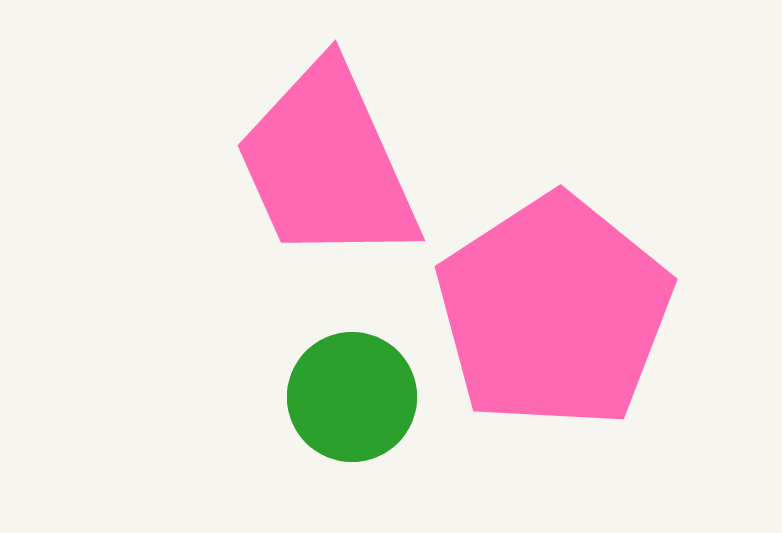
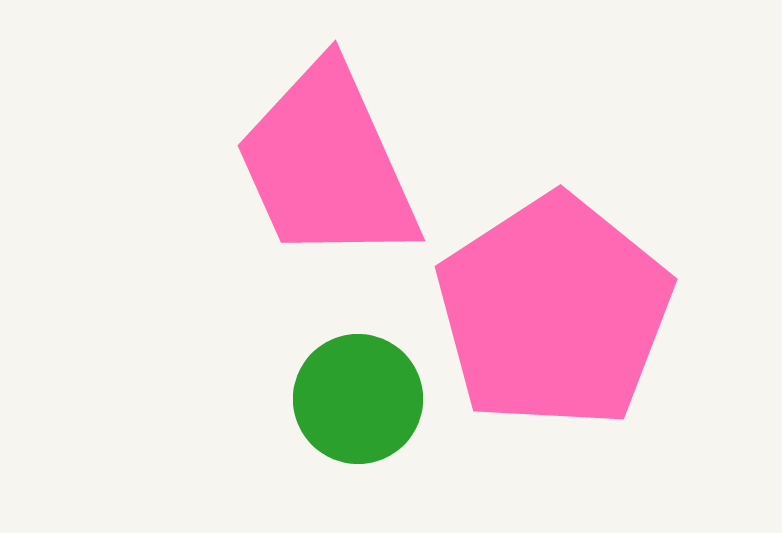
green circle: moved 6 px right, 2 px down
